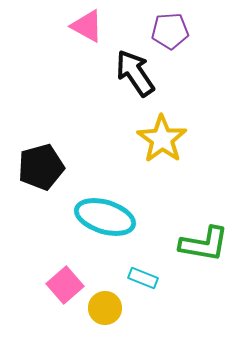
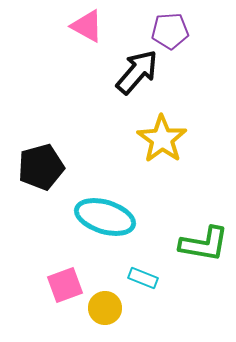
black arrow: moved 2 px right, 1 px up; rotated 75 degrees clockwise
pink square: rotated 21 degrees clockwise
